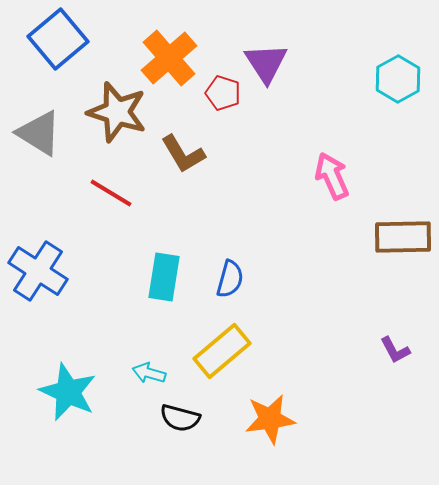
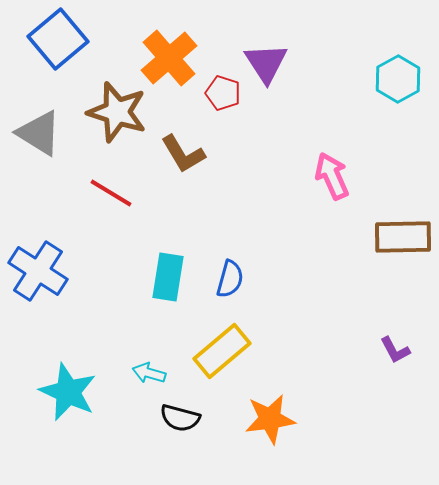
cyan rectangle: moved 4 px right
